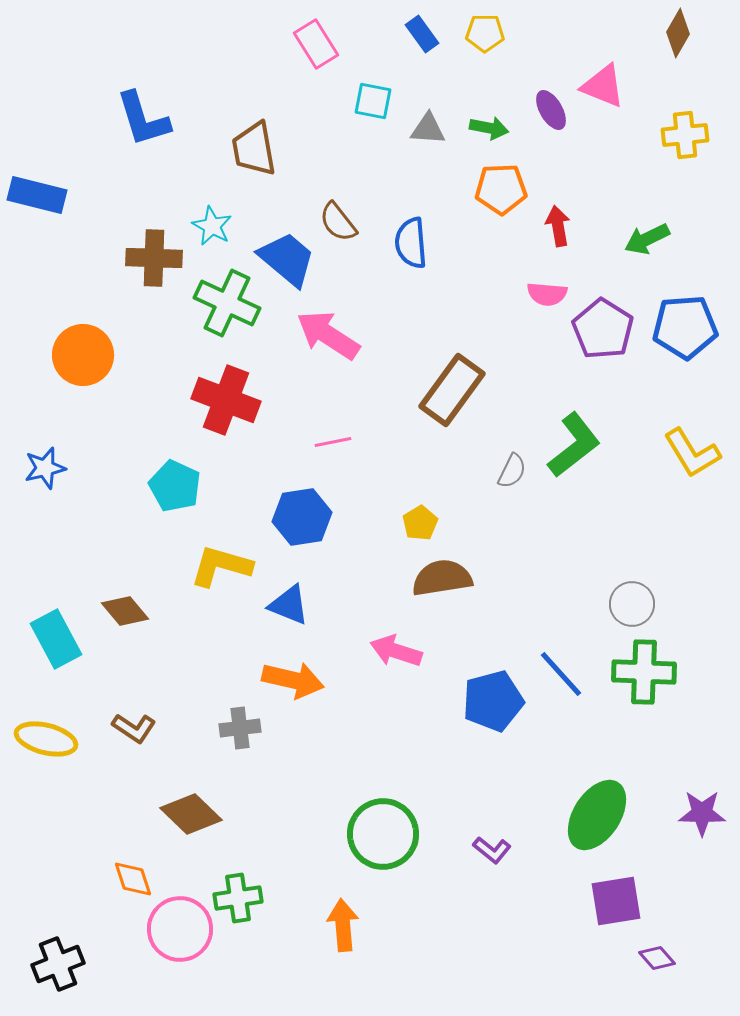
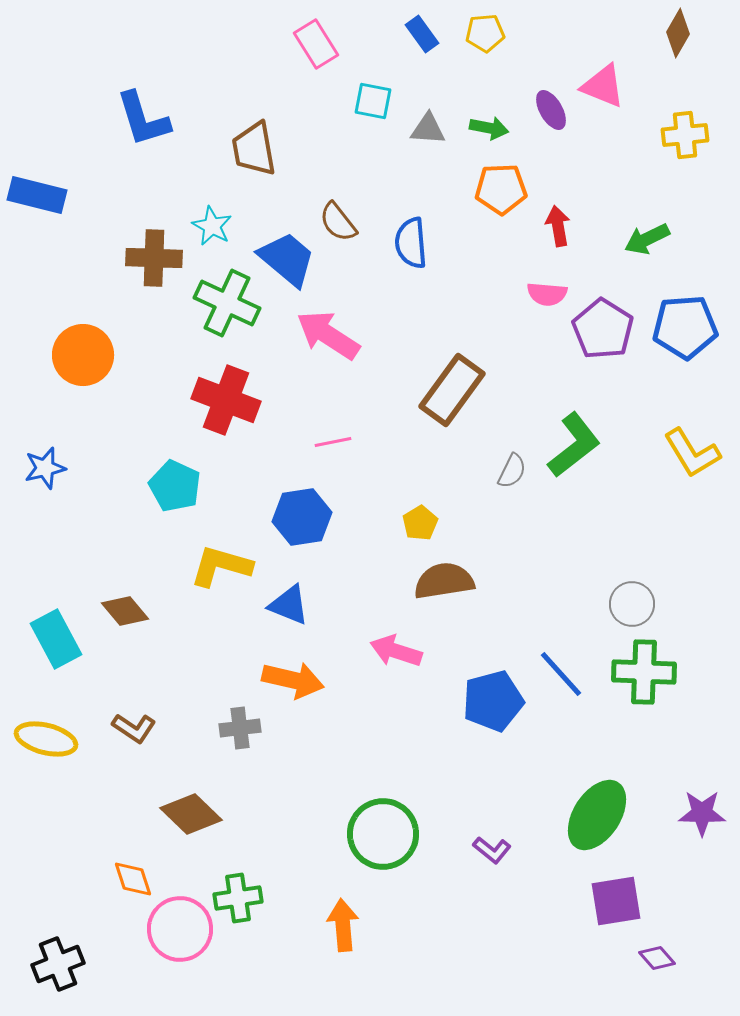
yellow pentagon at (485, 33): rotated 6 degrees counterclockwise
brown semicircle at (442, 578): moved 2 px right, 3 px down
